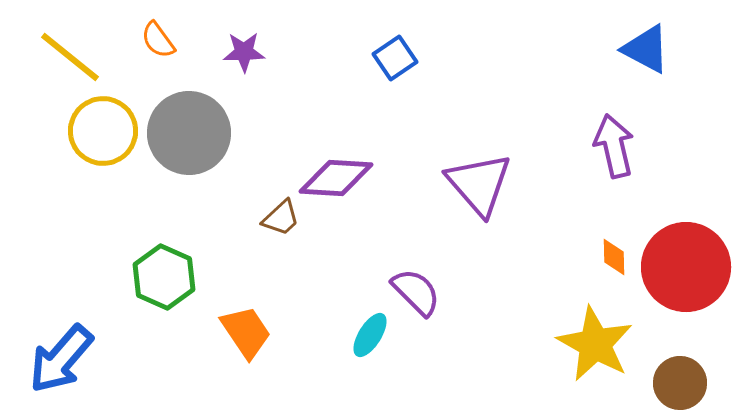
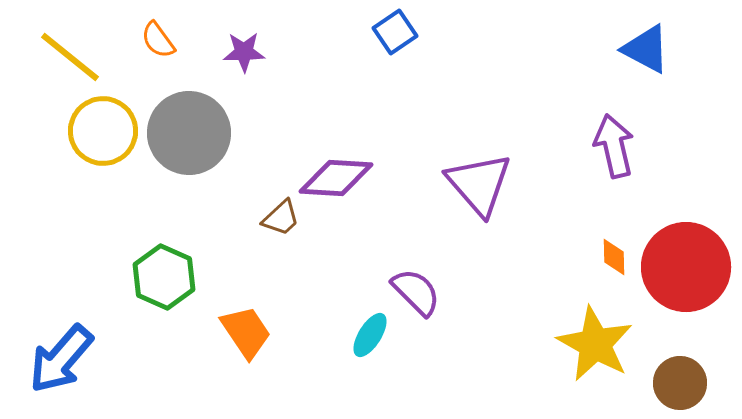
blue square: moved 26 px up
